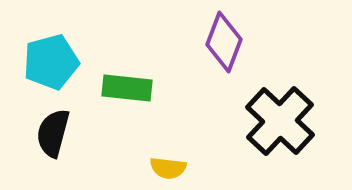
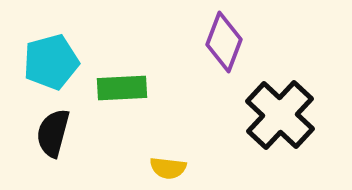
green rectangle: moved 5 px left; rotated 9 degrees counterclockwise
black cross: moved 6 px up
